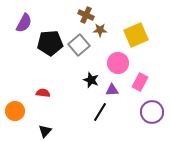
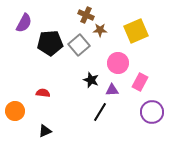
yellow square: moved 4 px up
black triangle: rotated 24 degrees clockwise
